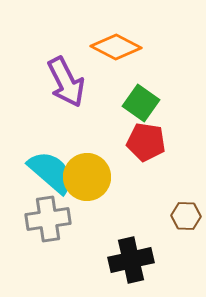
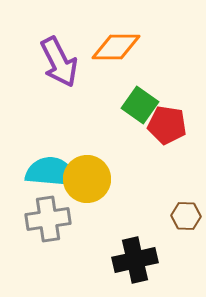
orange diamond: rotated 27 degrees counterclockwise
purple arrow: moved 7 px left, 20 px up
green square: moved 1 px left, 2 px down
red pentagon: moved 21 px right, 17 px up
cyan semicircle: rotated 36 degrees counterclockwise
yellow circle: moved 2 px down
black cross: moved 4 px right
